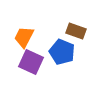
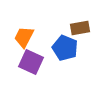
brown rectangle: moved 4 px right, 3 px up; rotated 30 degrees counterclockwise
blue pentagon: moved 3 px right, 4 px up
